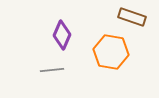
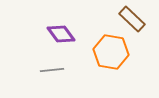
brown rectangle: moved 2 px down; rotated 24 degrees clockwise
purple diamond: moved 1 px left, 1 px up; rotated 60 degrees counterclockwise
